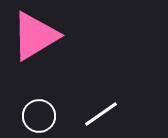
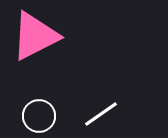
pink triangle: rotated 4 degrees clockwise
